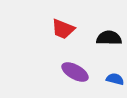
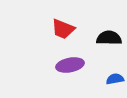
purple ellipse: moved 5 px left, 7 px up; rotated 40 degrees counterclockwise
blue semicircle: rotated 24 degrees counterclockwise
